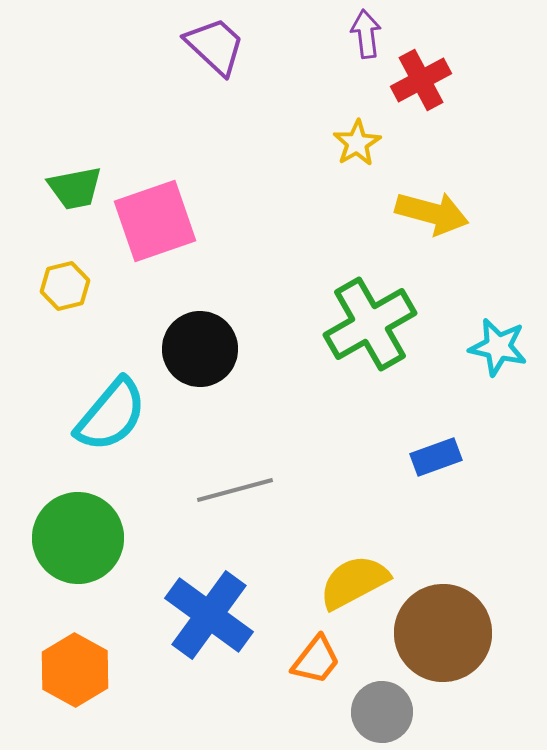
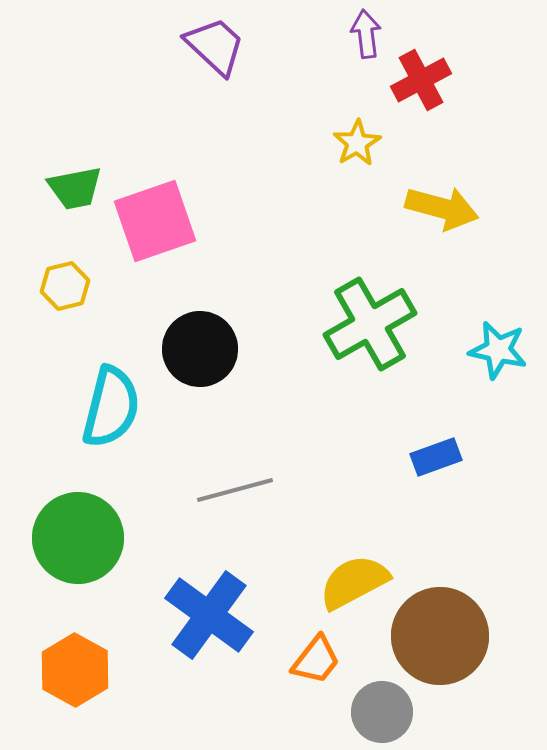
yellow arrow: moved 10 px right, 5 px up
cyan star: moved 3 px down
cyan semicircle: moved 8 px up; rotated 26 degrees counterclockwise
brown circle: moved 3 px left, 3 px down
